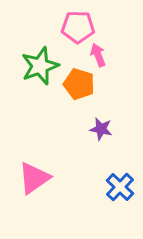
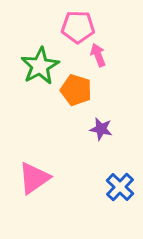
green star: rotated 9 degrees counterclockwise
orange pentagon: moved 3 px left, 6 px down
